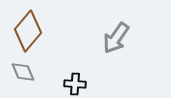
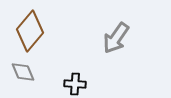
brown diamond: moved 2 px right
